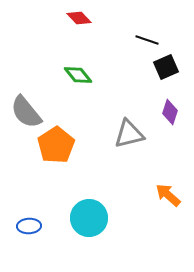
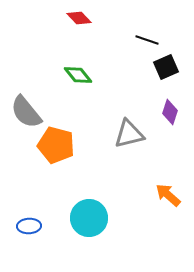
orange pentagon: rotated 24 degrees counterclockwise
